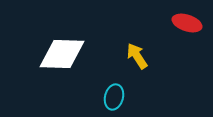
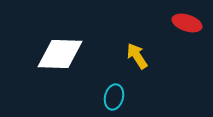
white diamond: moved 2 px left
